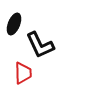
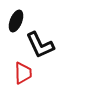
black ellipse: moved 2 px right, 3 px up
